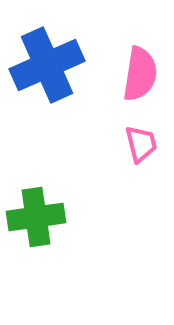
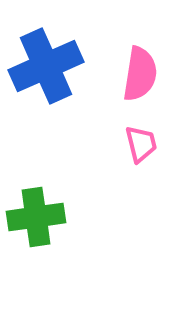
blue cross: moved 1 px left, 1 px down
